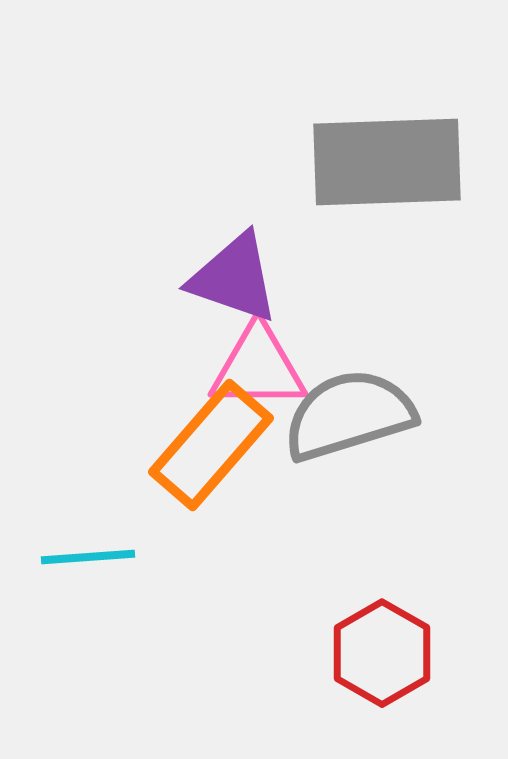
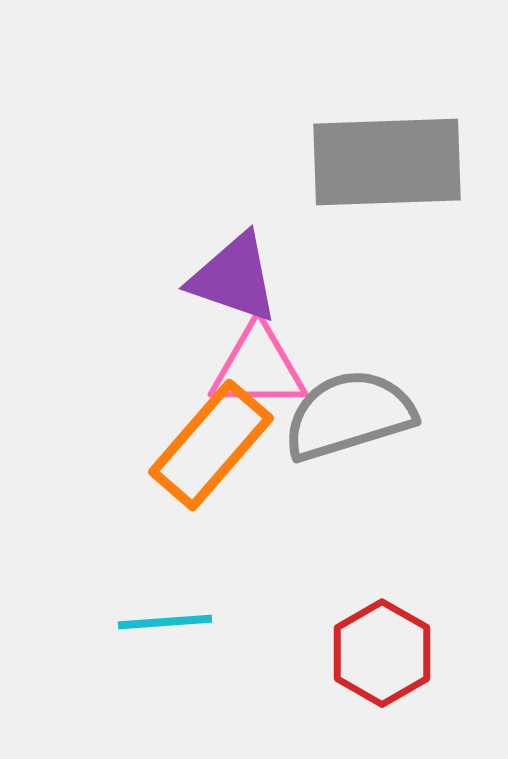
cyan line: moved 77 px right, 65 px down
